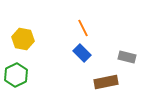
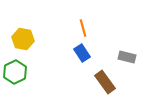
orange line: rotated 12 degrees clockwise
blue rectangle: rotated 12 degrees clockwise
green hexagon: moved 1 px left, 3 px up
brown rectangle: moved 1 px left; rotated 65 degrees clockwise
